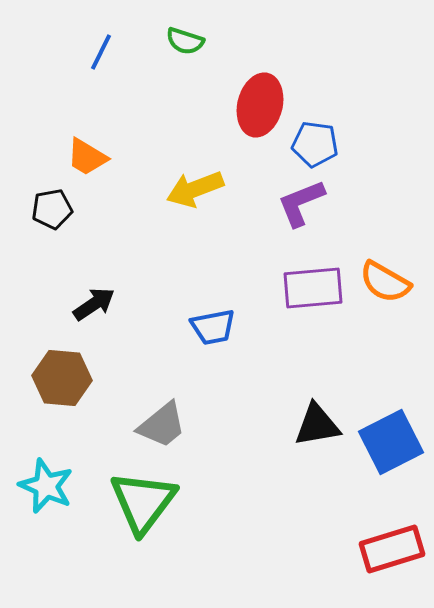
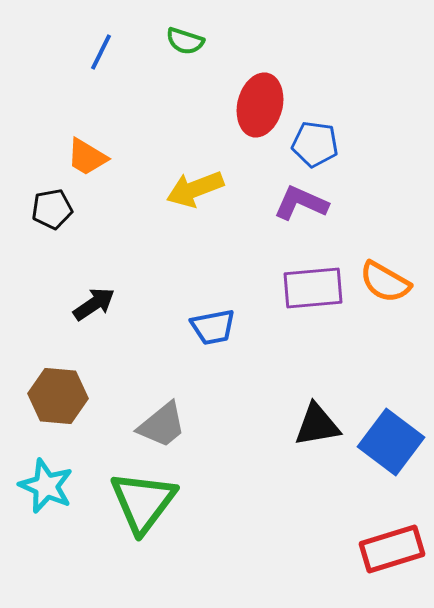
purple L-shape: rotated 46 degrees clockwise
brown hexagon: moved 4 px left, 18 px down
blue square: rotated 26 degrees counterclockwise
